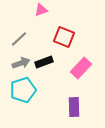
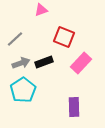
gray line: moved 4 px left
pink rectangle: moved 5 px up
cyan pentagon: rotated 15 degrees counterclockwise
